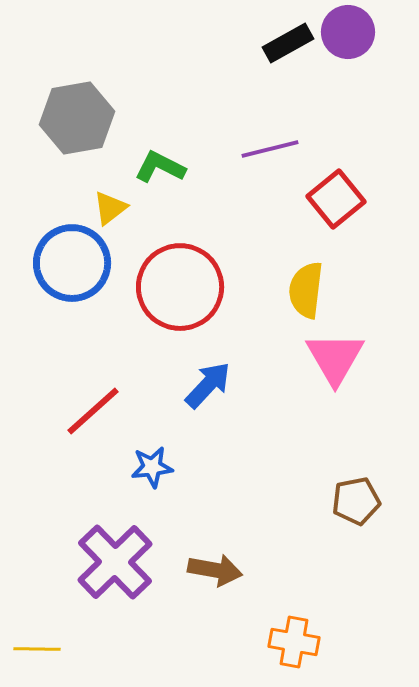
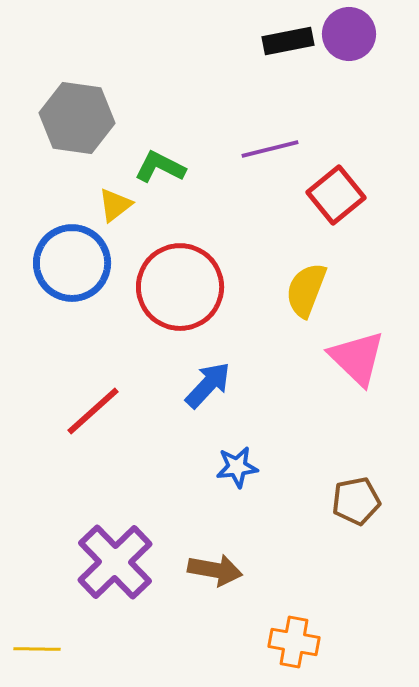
purple circle: moved 1 px right, 2 px down
black rectangle: moved 2 px up; rotated 18 degrees clockwise
gray hexagon: rotated 18 degrees clockwise
red square: moved 4 px up
yellow triangle: moved 5 px right, 3 px up
yellow semicircle: rotated 14 degrees clockwise
pink triangle: moved 22 px right; rotated 16 degrees counterclockwise
blue star: moved 85 px right
